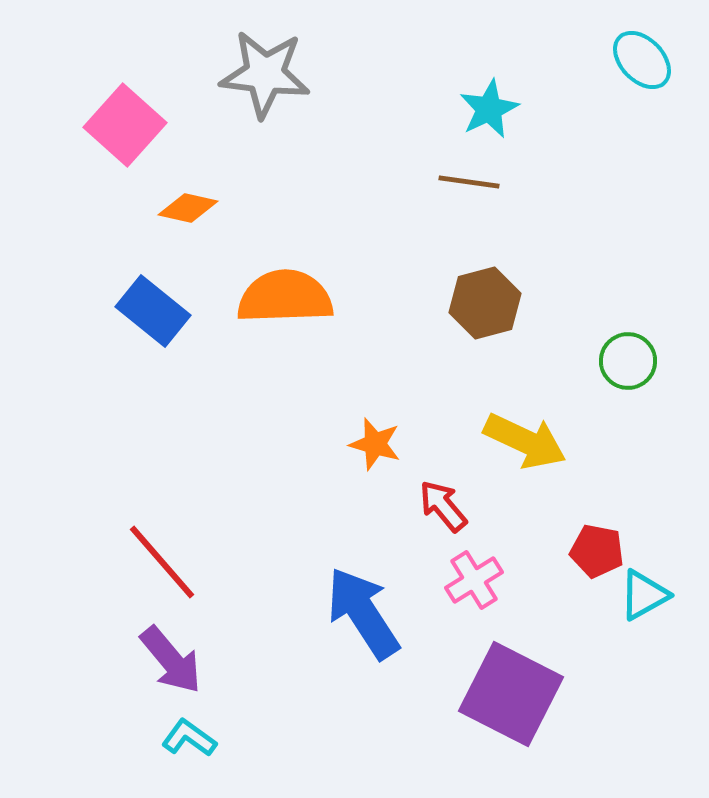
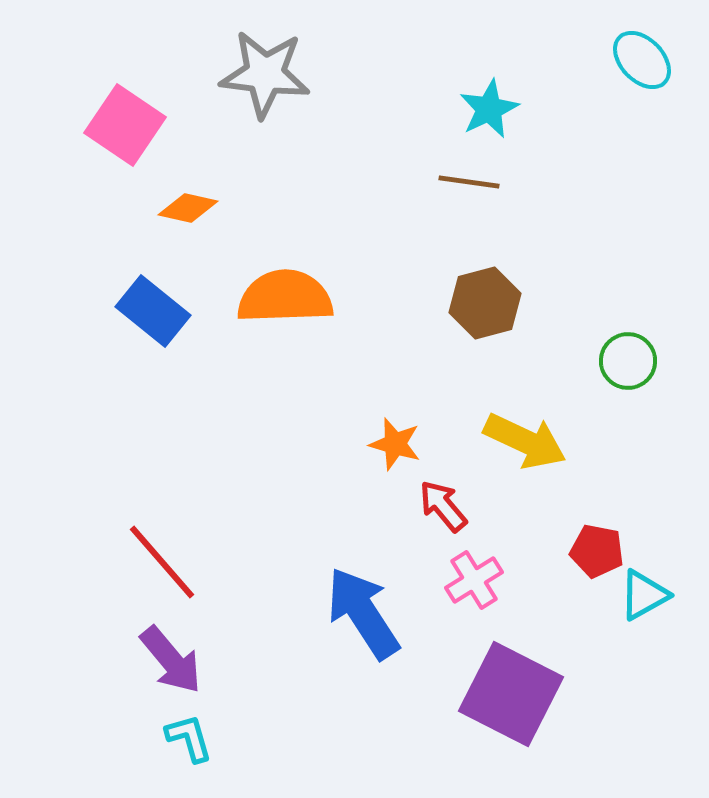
pink square: rotated 8 degrees counterclockwise
orange star: moved 20 px right
cyan L-shape: rotated 38 degrees clockwise
